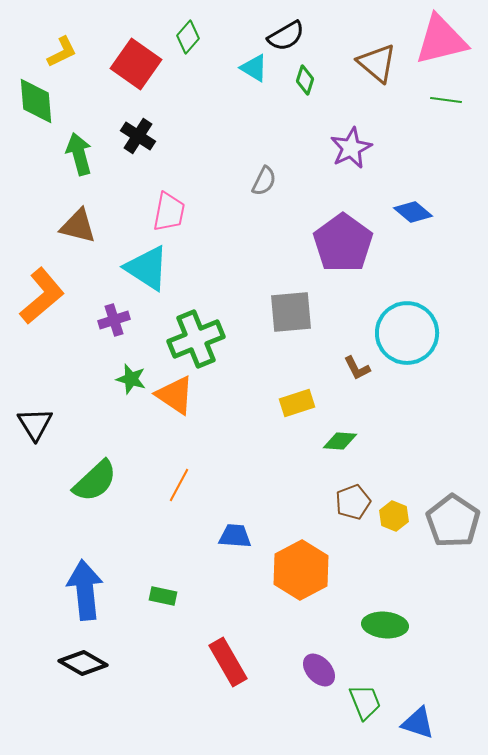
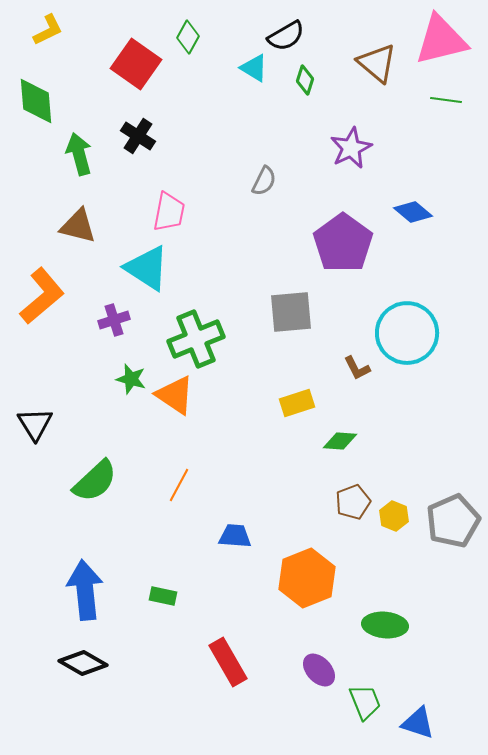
green diamond at (188, 37): rotated 12 degrees counterclockwise
yellow L-shape at (62, 52): moved 14 px left, 22 px up
gray pentagon at (453, 521): rotated 14 degrees clockwise
orange hexagon at (301, 570): moved 6 px right, 8 px down; rotated 6 degrees clockwise
